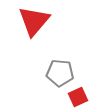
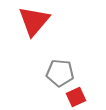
red square: moved 2 px left
